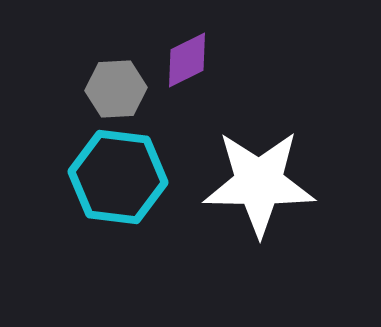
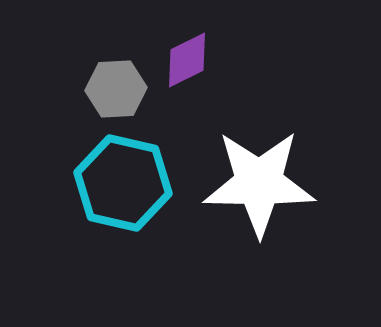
cyan hexagon: moved 5 px right, 6 px down; rotated 6 degrees clockwise
